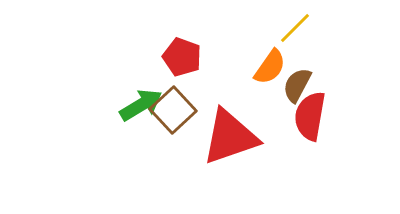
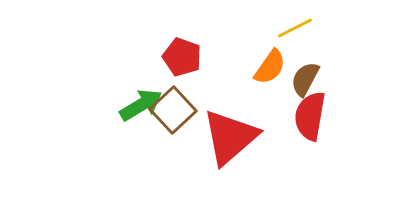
yellow line: rotated 18 degrees clockwise
brown semicircle: moved 8 px right, 6 px up
red triangle: rotated 22 degrees counterclockwise
